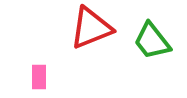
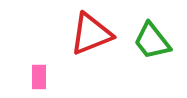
red triangle: moved 6 px down
